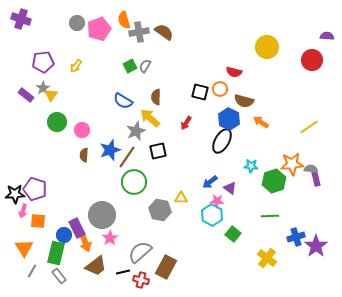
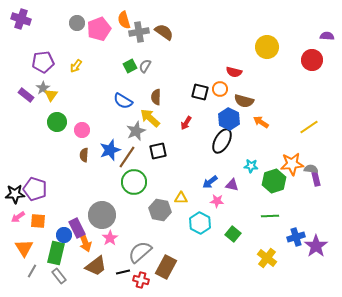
purple triangle at (230, 188): moved 2 px right, 3 px up; rotated 24 degrees counterclockwise
pink arrow at (23, 211): moved 5 px left, 6 px down; rotated 40 degrees clockwise
cyan hexagon at (212, 215): moved 12 px left, 8 px down
